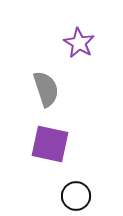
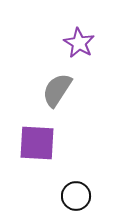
gray semicircle: moved 11 px right, 1 px down; rotated 129 degrees counterclockwise
purple square: moved 13 px left, 1 px up; rotated 9 degrees counterclockwise
